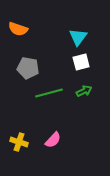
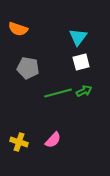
green line: moved 9 px right
